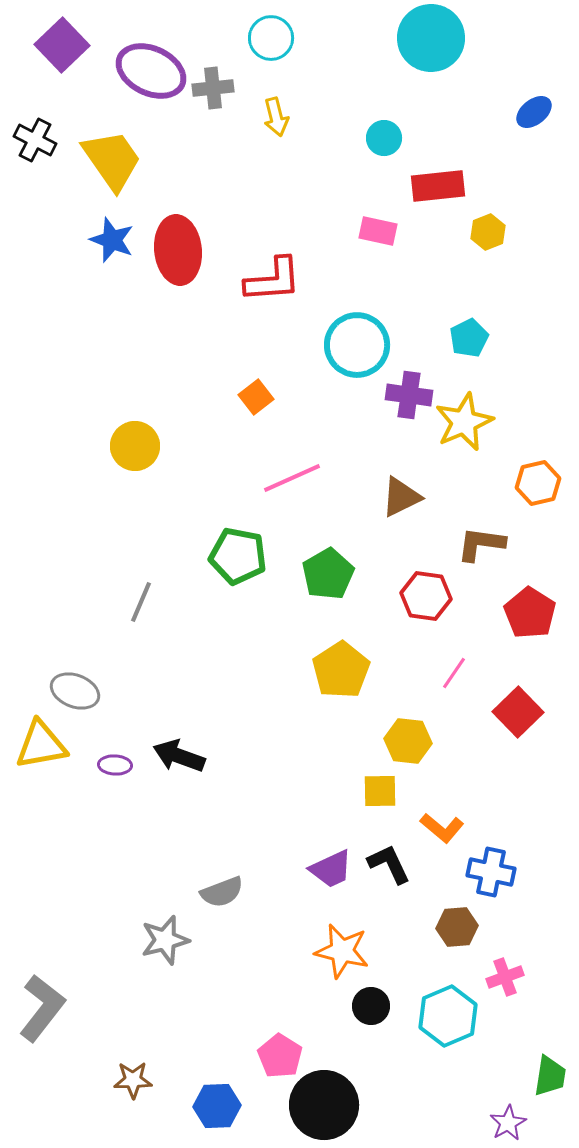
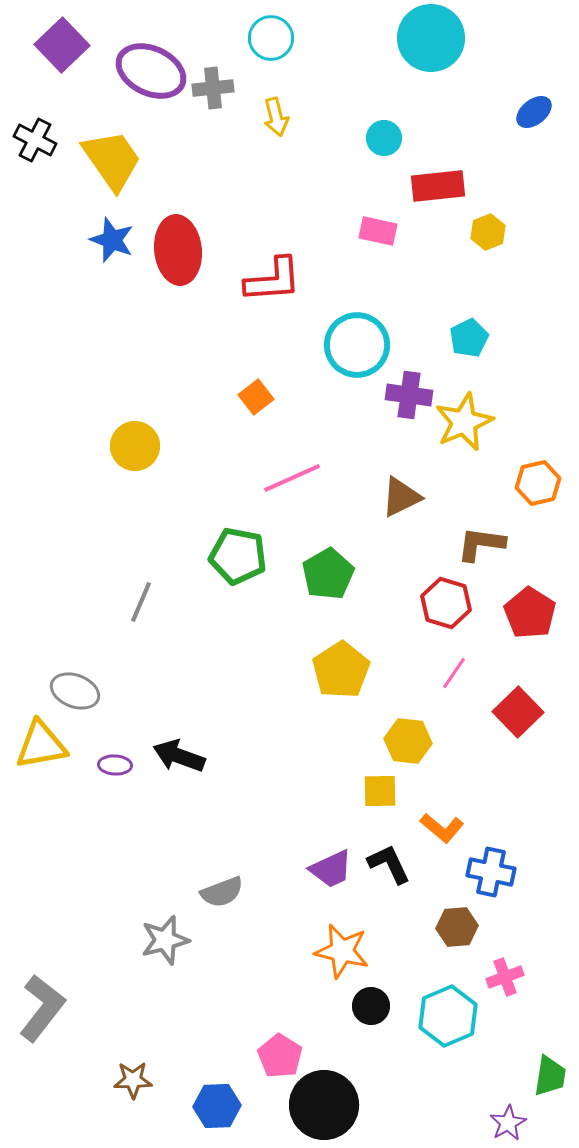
red hexagon at (426, 596): moved 20 px right, 7 px down; rotated 9 degrees clockwise
